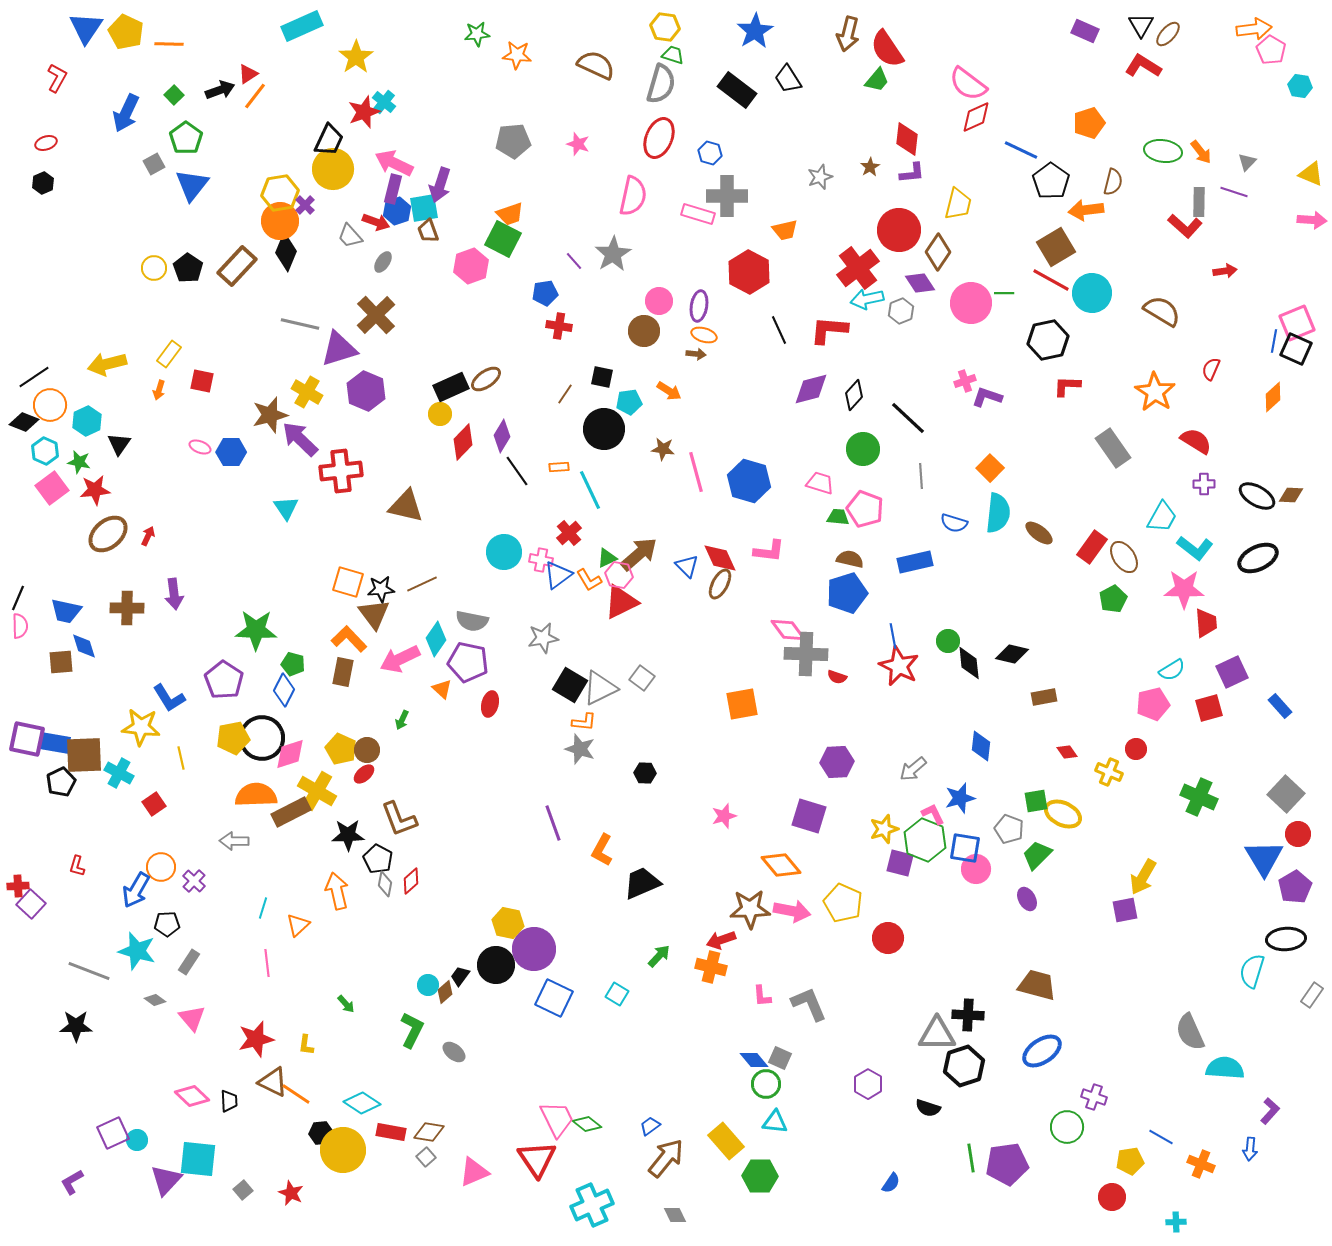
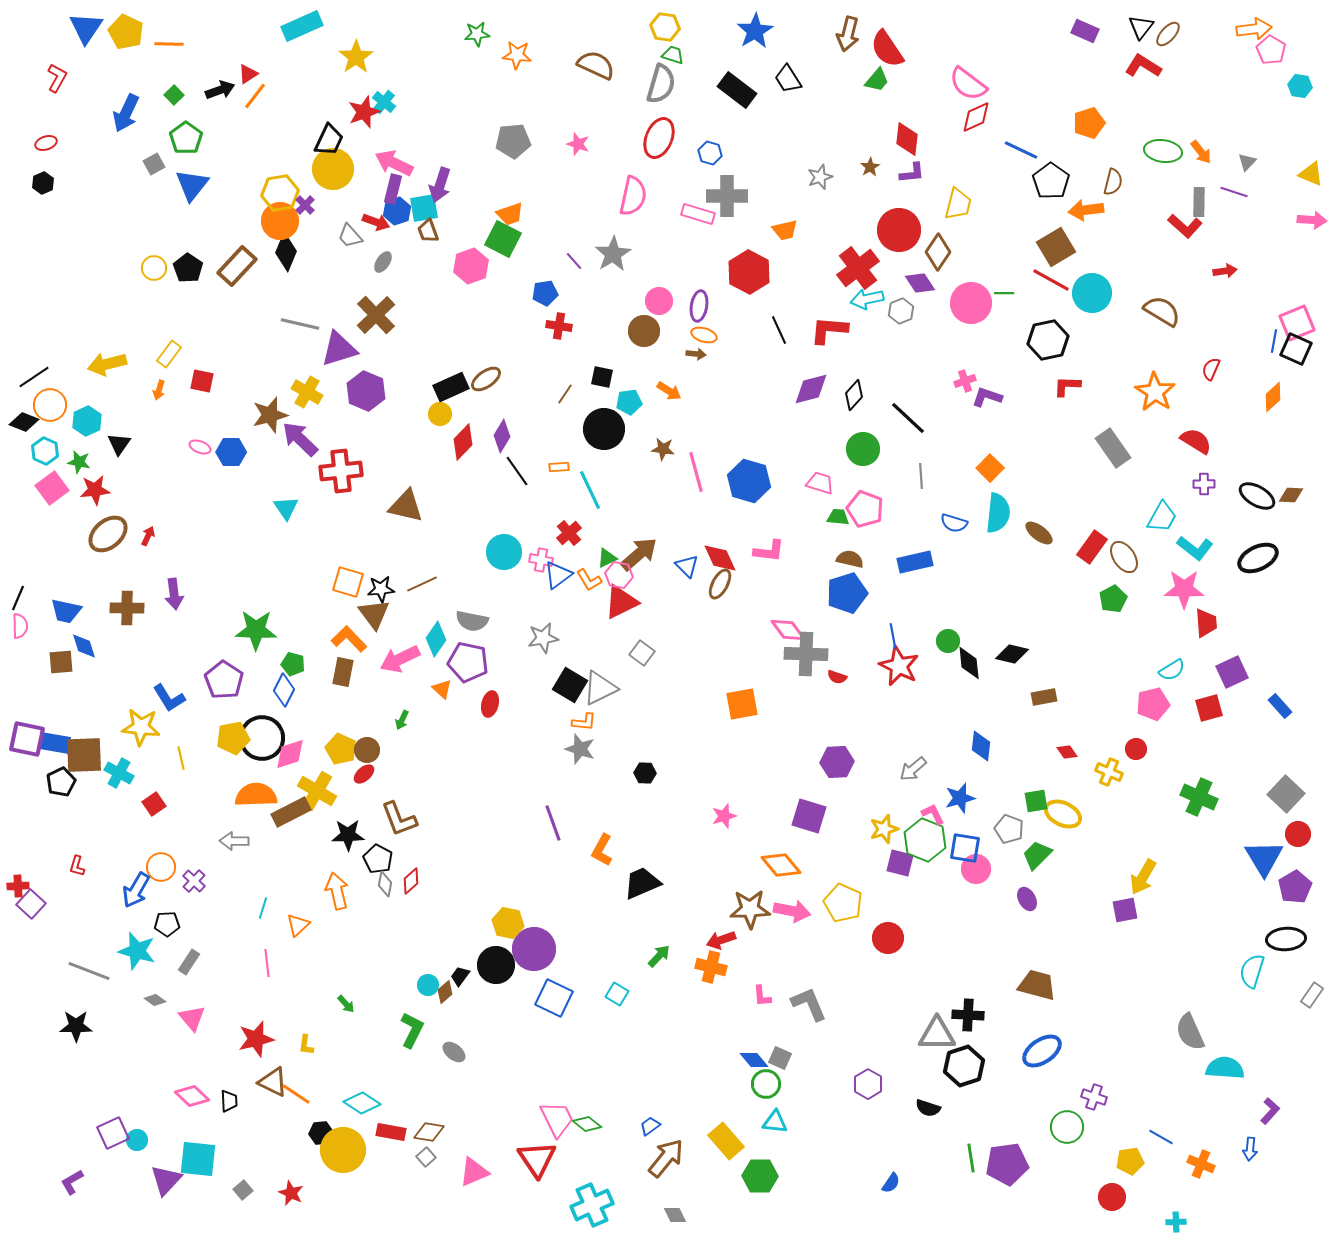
black triangle at (1141, 25): moved 2 px down; rotated 8 degrees clockwise
gray square at (642, 678): moved 25 px up
